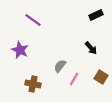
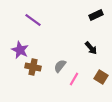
brown cross: moved 17 px up
